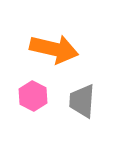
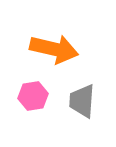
pink hexagon: rotated 24 degrees clockwise
